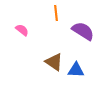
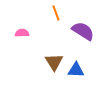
orange line: rotated 14 degrees counterclockwise
pink semicircle: moved 3 px down; rotated 40 degrees counterclockwise
brown triangle: rotated 24 degrees clockwise
